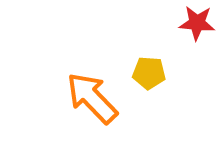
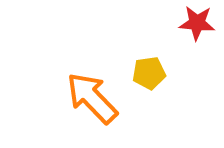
yellow pentagon: rotated 12 degrees counterclockwise
